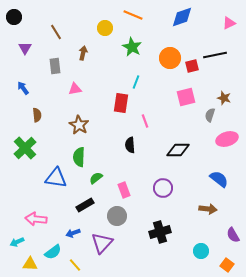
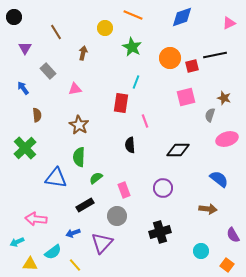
gray rectangle at (55, 66): moved 7 px left, 5 px down; rotated 35 degrees counterclockwise
